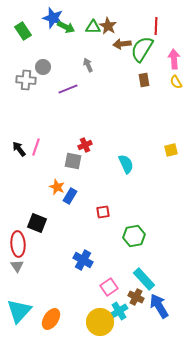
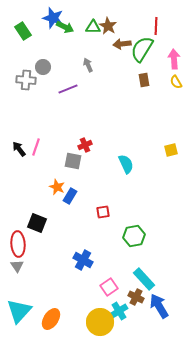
green arrow: moved 1 px left
